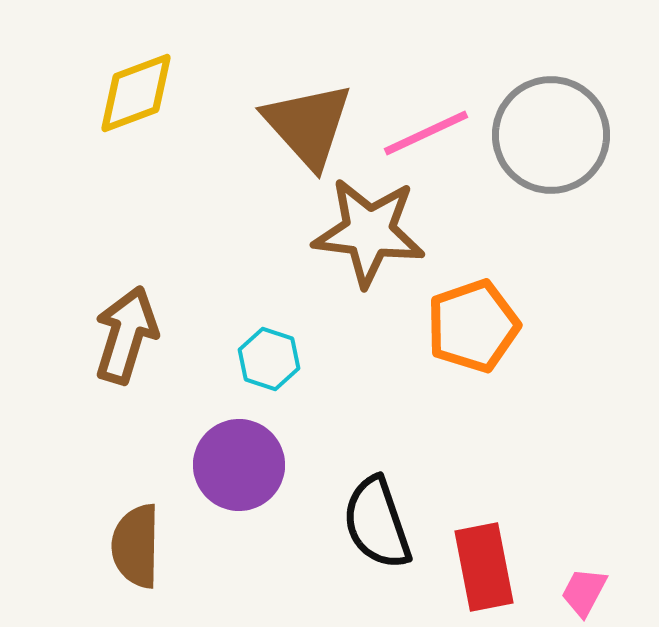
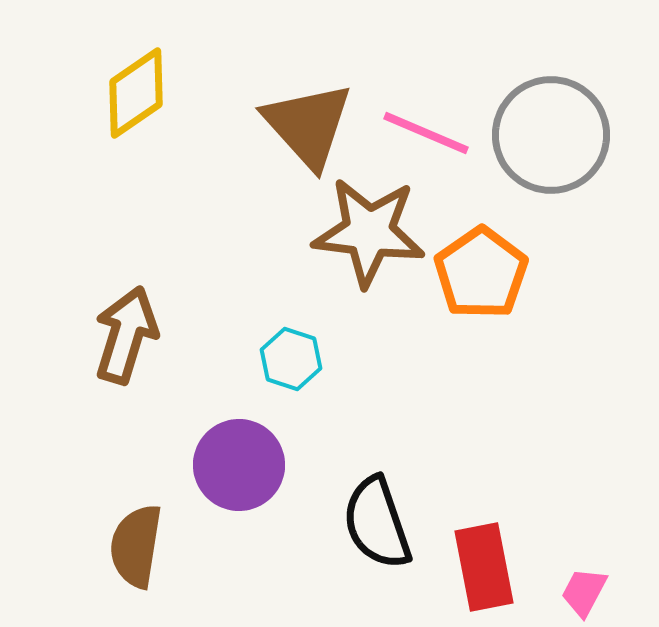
yellow diamond: rotated 14 degrees counterclockwise
pink line: rotated 48 degrees clockwise
orange pentagon: moved 8 px right, 53 px up; rotated 16 degrees counterclockwise
cyan hexagon: moved 22 px right
brown semicircle: rotated 8 degrees clockwise
